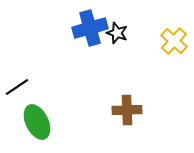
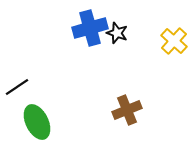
brown cross: rotated 20 degrees counterclockwise
